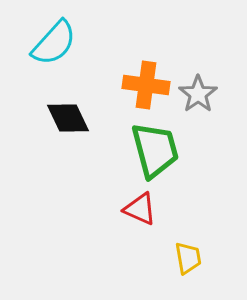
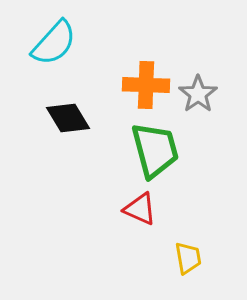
orange cross: rotated 6 degrees counterclockwise
black diamond: rotated 6 degrees counterclockwise
